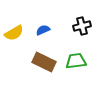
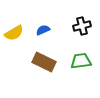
green trapezoid: moved 5 px right
